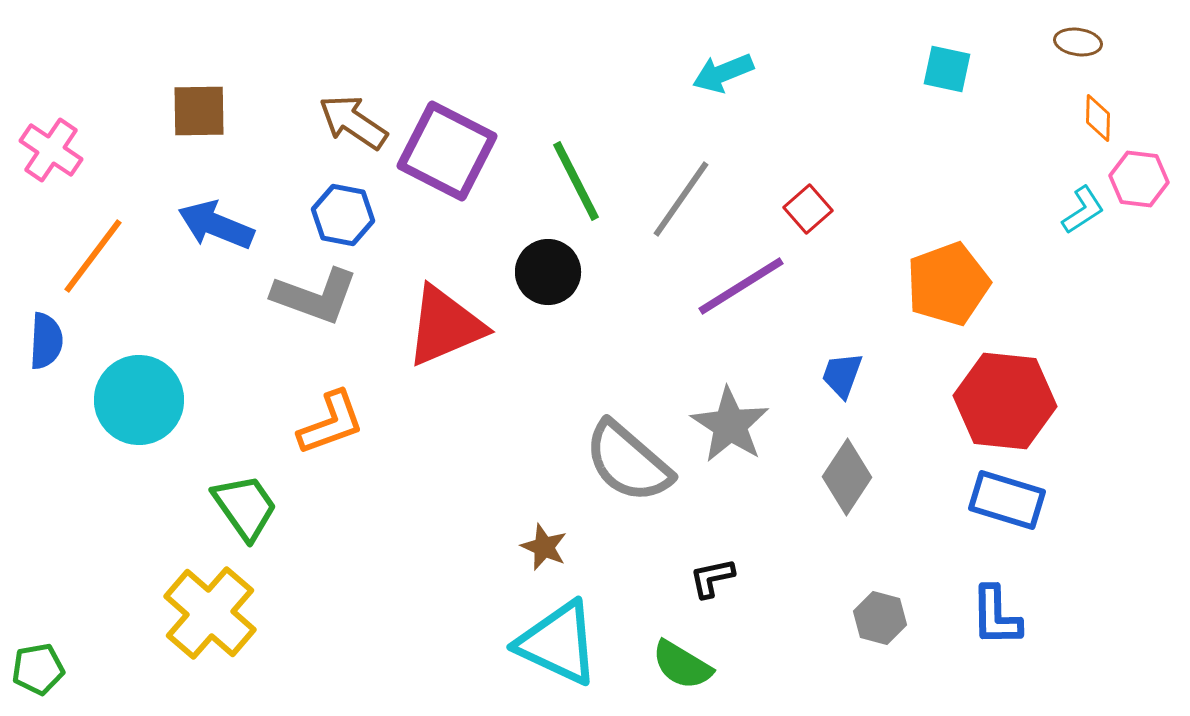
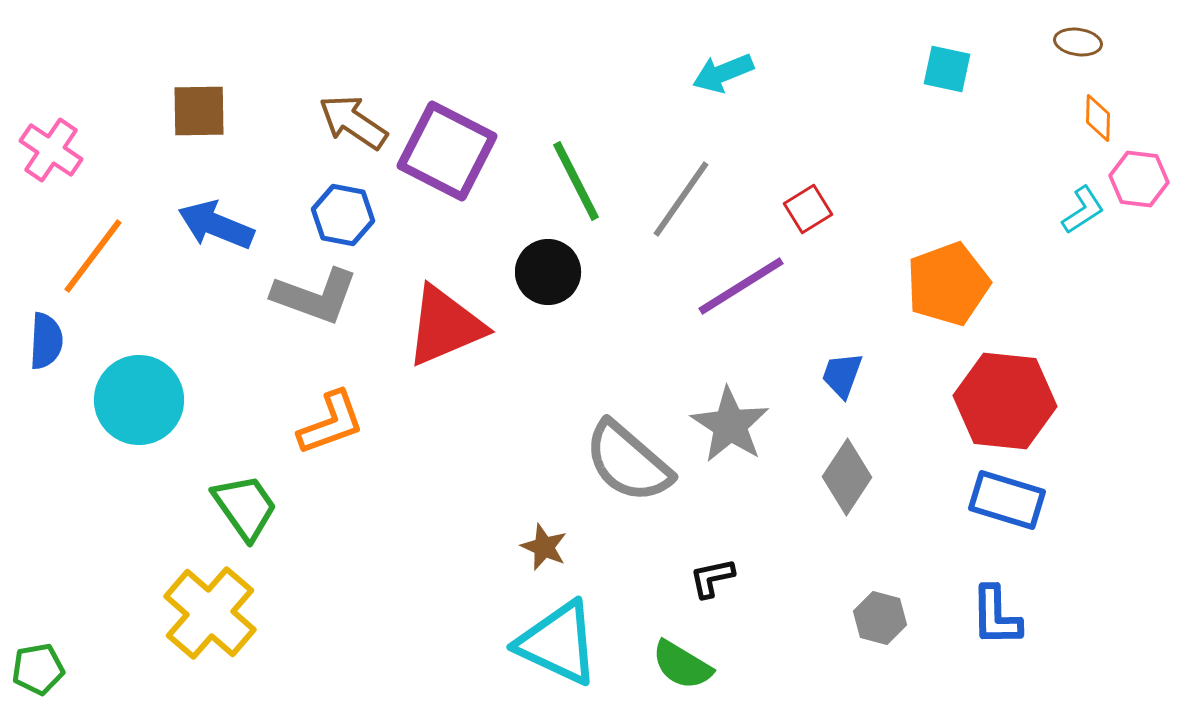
red square: rotated 9 degrees clockwise
